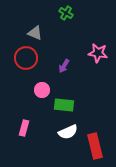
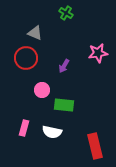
pink star: rotated 18 degrees counterclockwise
white semicircle: moved 16 px left; rotated 36 degrees clockwise
